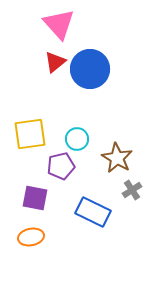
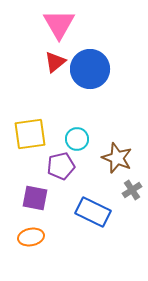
pink triangle: rotated 12 degrees clockwise
brown star: rotated 8 degrees counterclockwise
